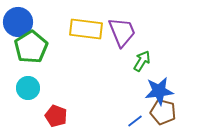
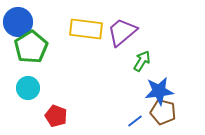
purple trapezoid: rotated 108 degrees counterclockwise
